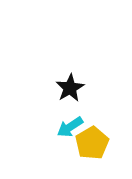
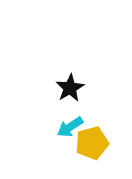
yellow pentagon: rotated 16 degrees clockwise
